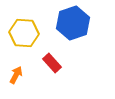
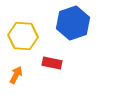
yellow hexagon: moved 1 px left, 3 px down
red rectangle: rotated 36 degrees counterclockwise
